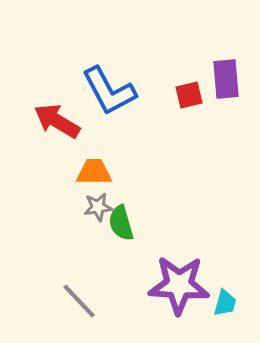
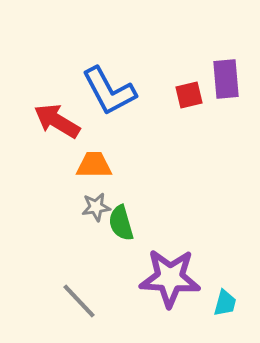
orange trapezoid: moved 7 px up
gray star: moved 2 px left
purple star: moved 9 px left, 7 px up
